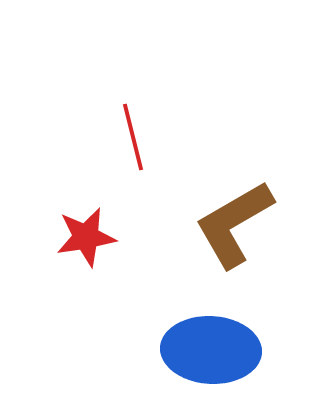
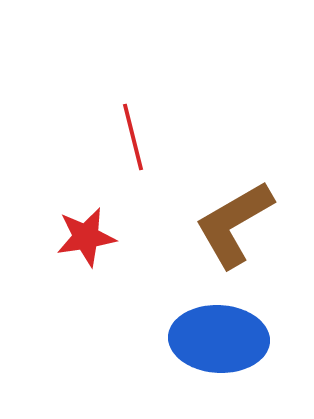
blue ellipse: moved 8 px right, 11 px up
